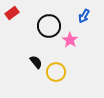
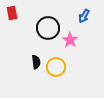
red rectangle: rotated 64 degrees counterclockwise
black circle: moved 1 px left, 2 px down
black semicircle: rotated 32 degrees clockwise
yellow circle: moved 5 px up
